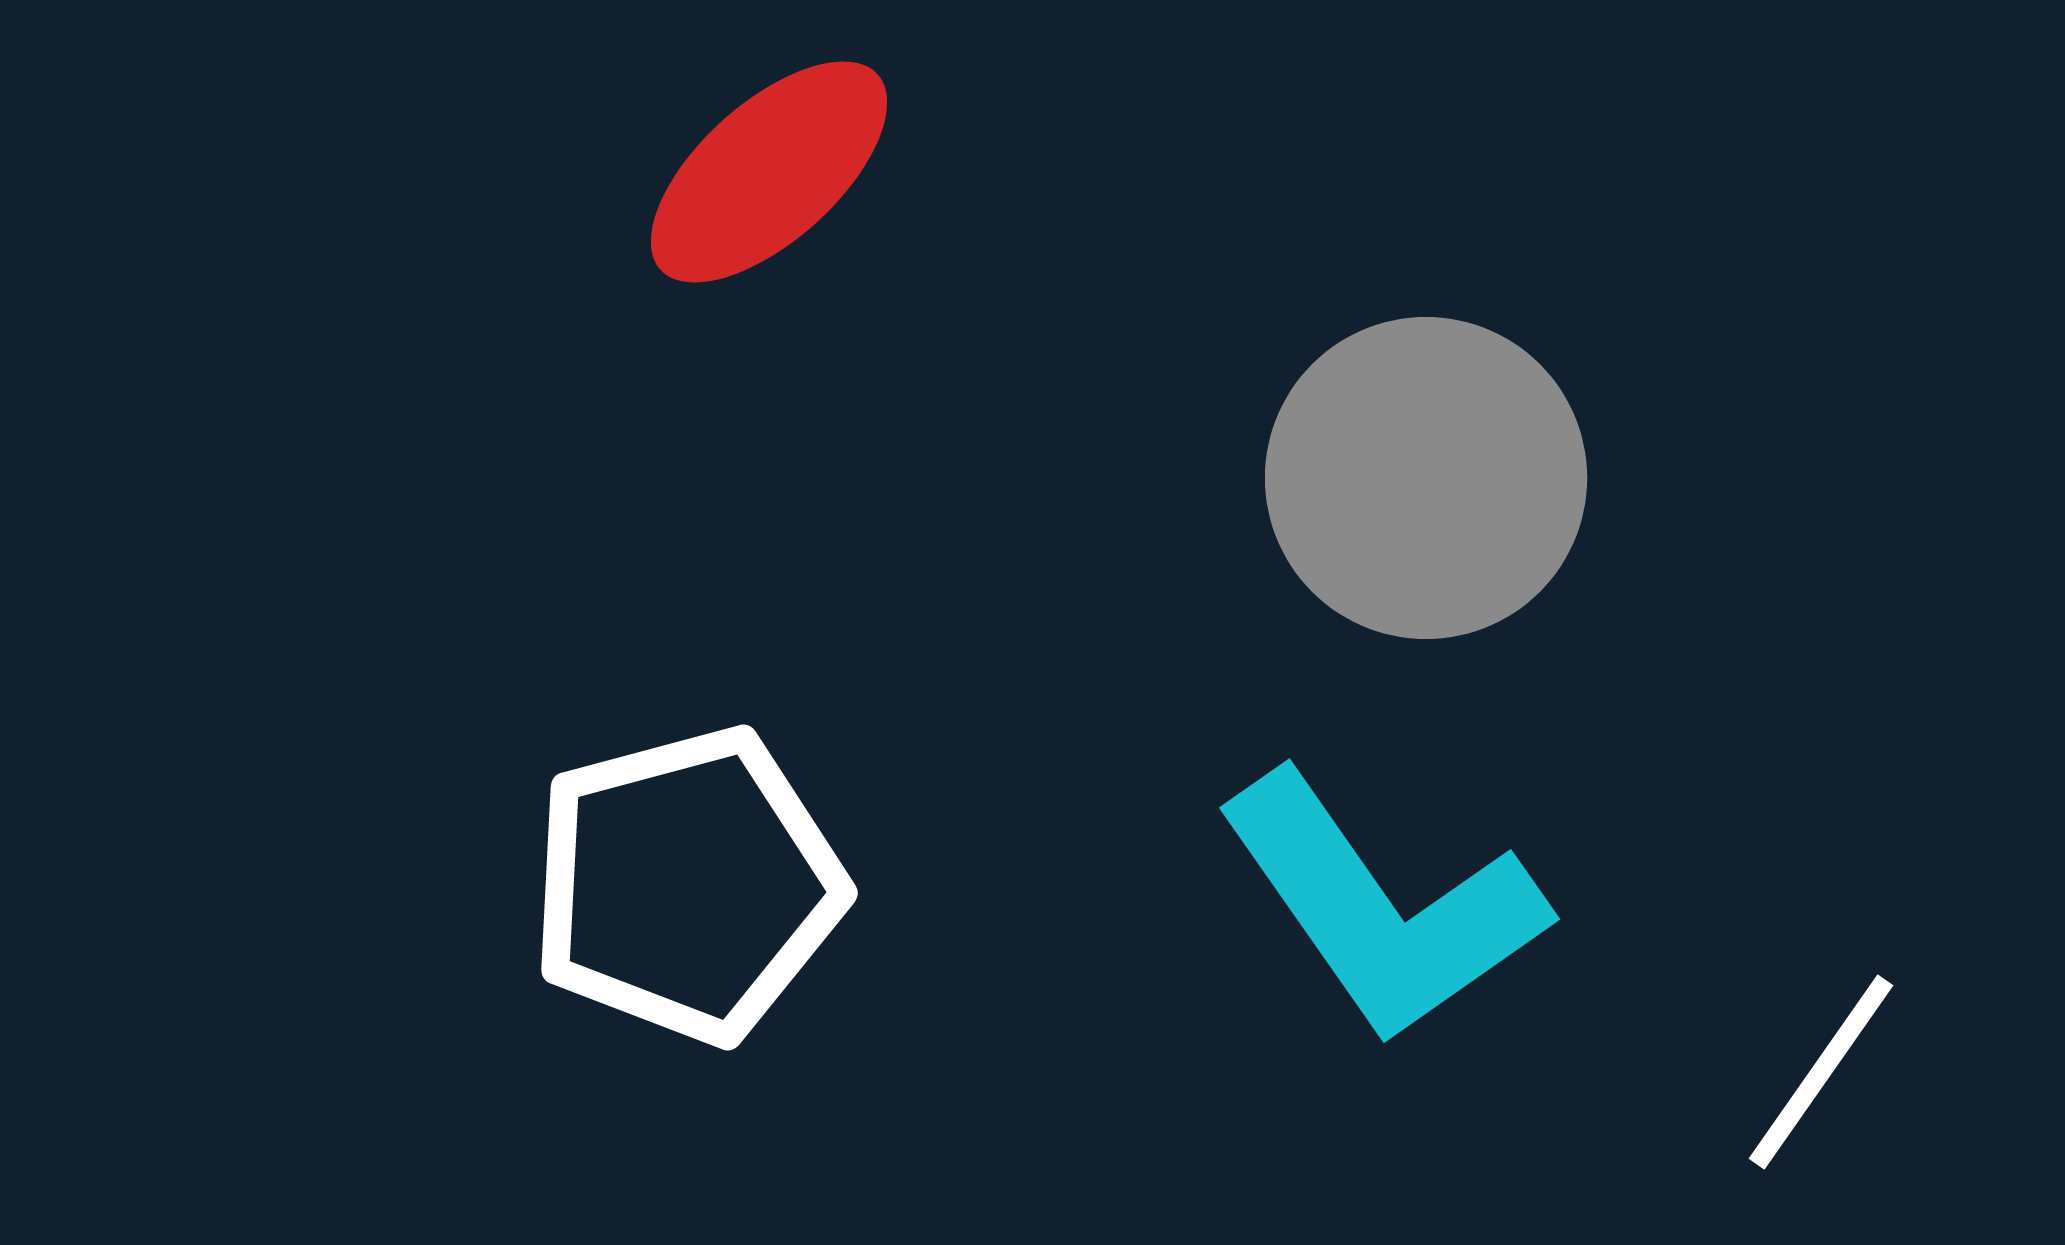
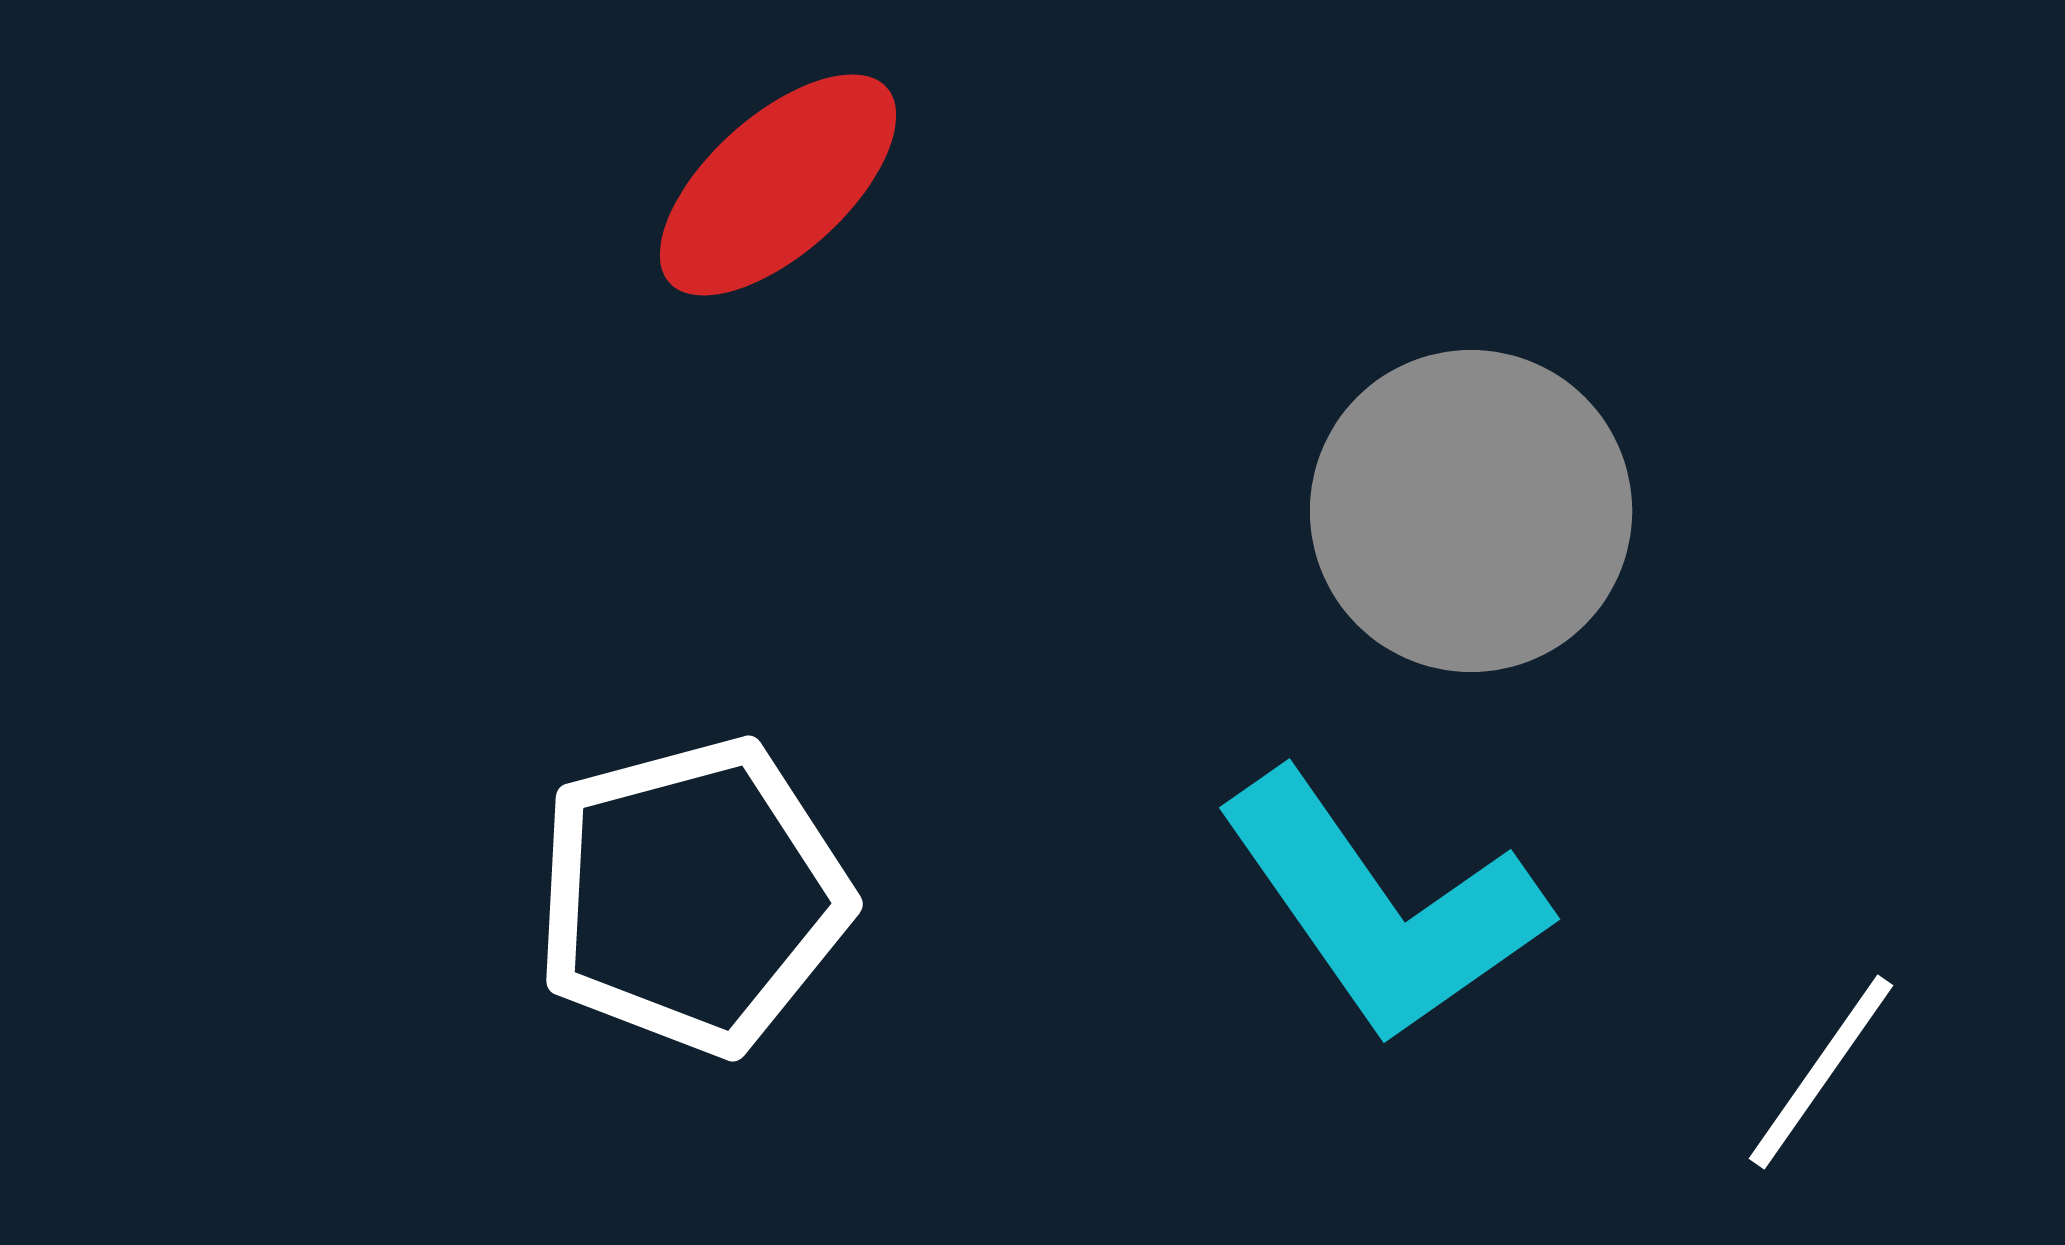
red ellipse: moved 9 px right, 13 px down
gray circle: moved 45 px right, 33 px down
white pentagon: moved 5 px right, 11 px down
